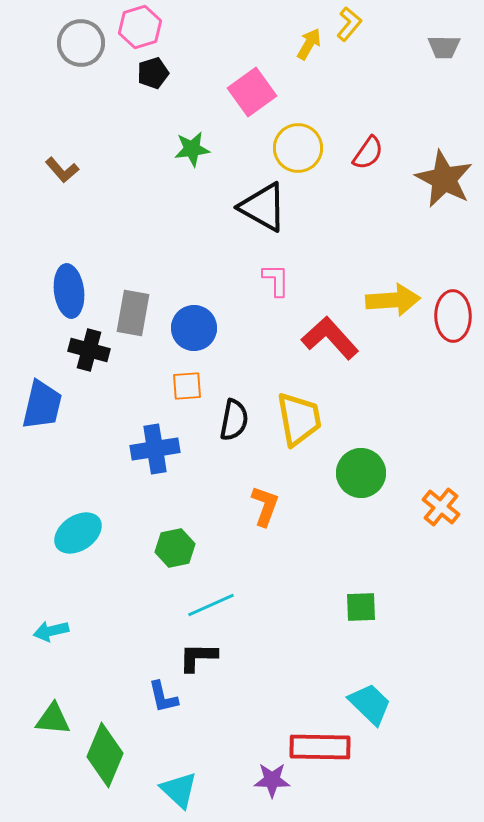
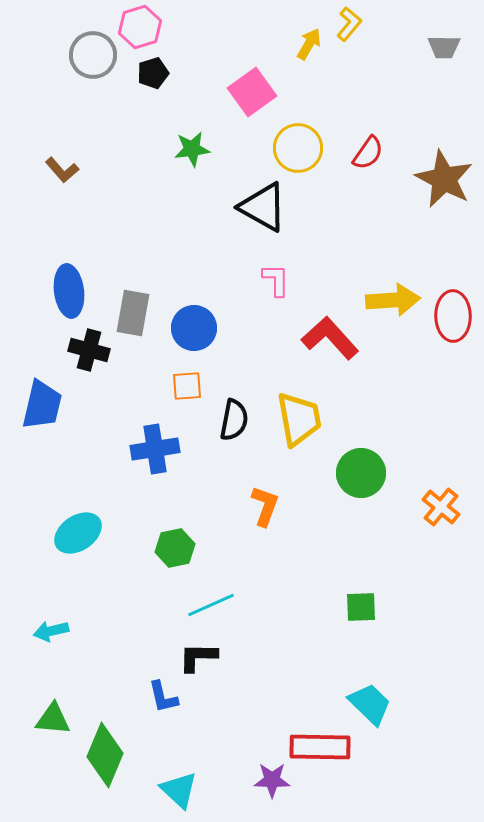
gray circle at (81, 43): moved 12 px right, 12 px down
